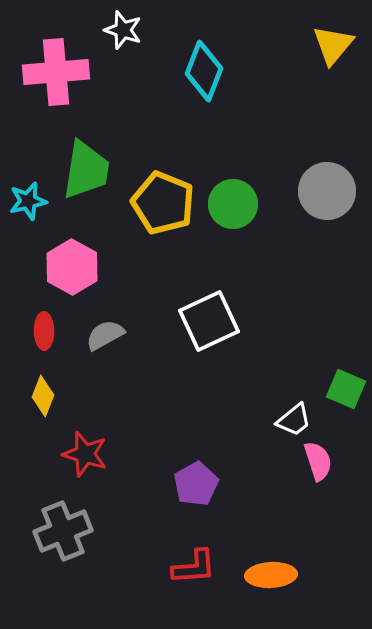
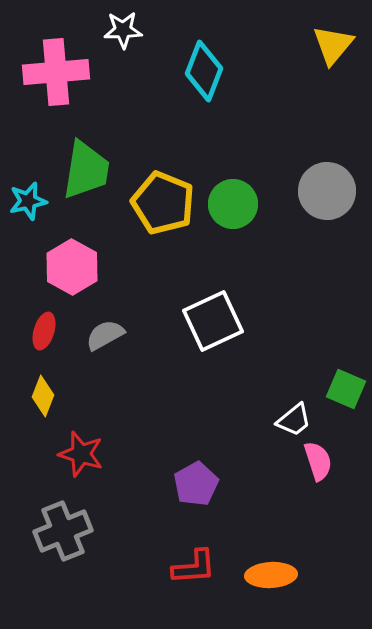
white star: rotated 21 degrees counterclockwise
white square: moved 4 px right
red ellipse: rotated 18 degrees clockwise
red star: moved 4 px left
